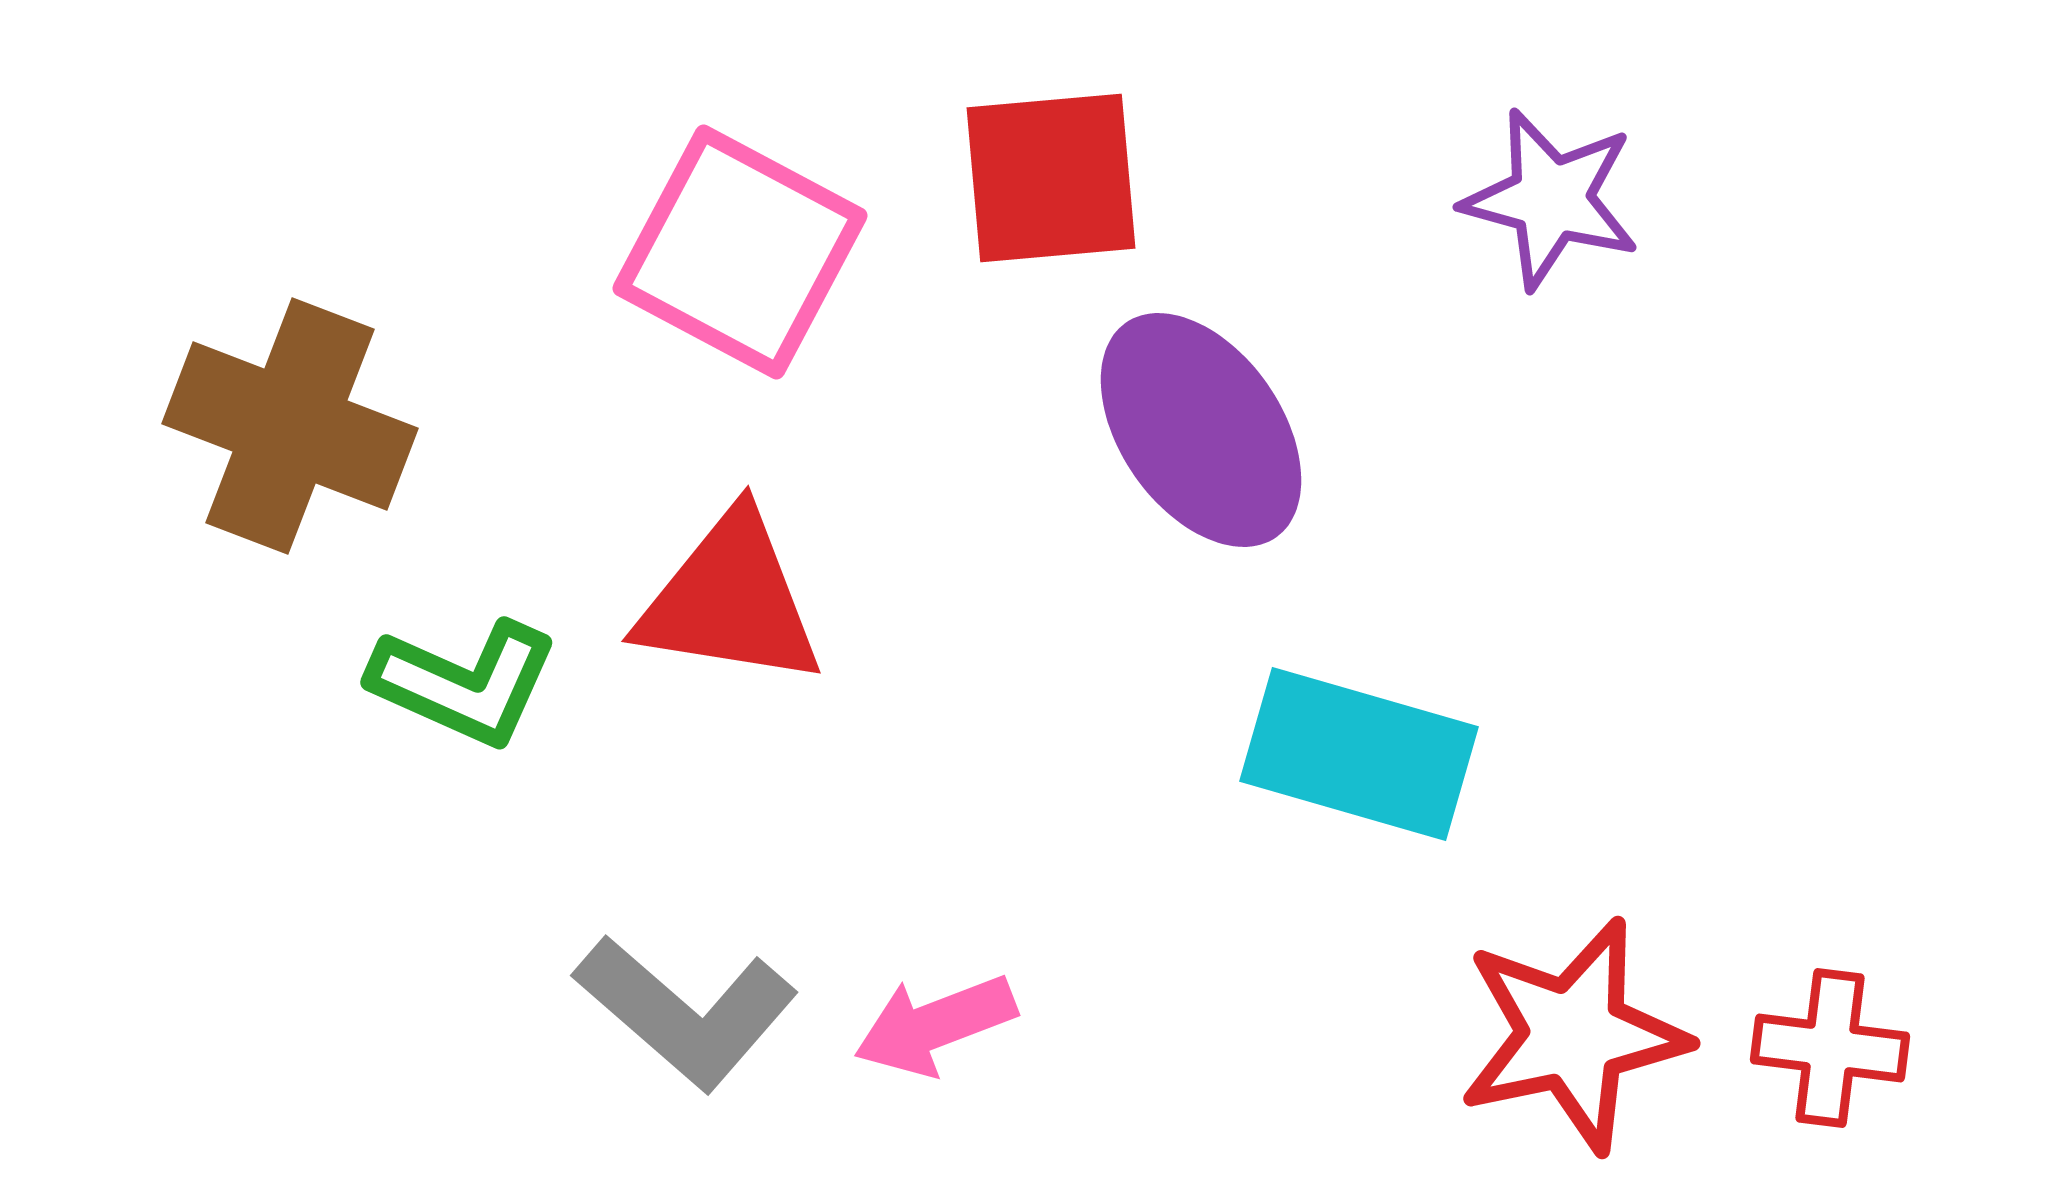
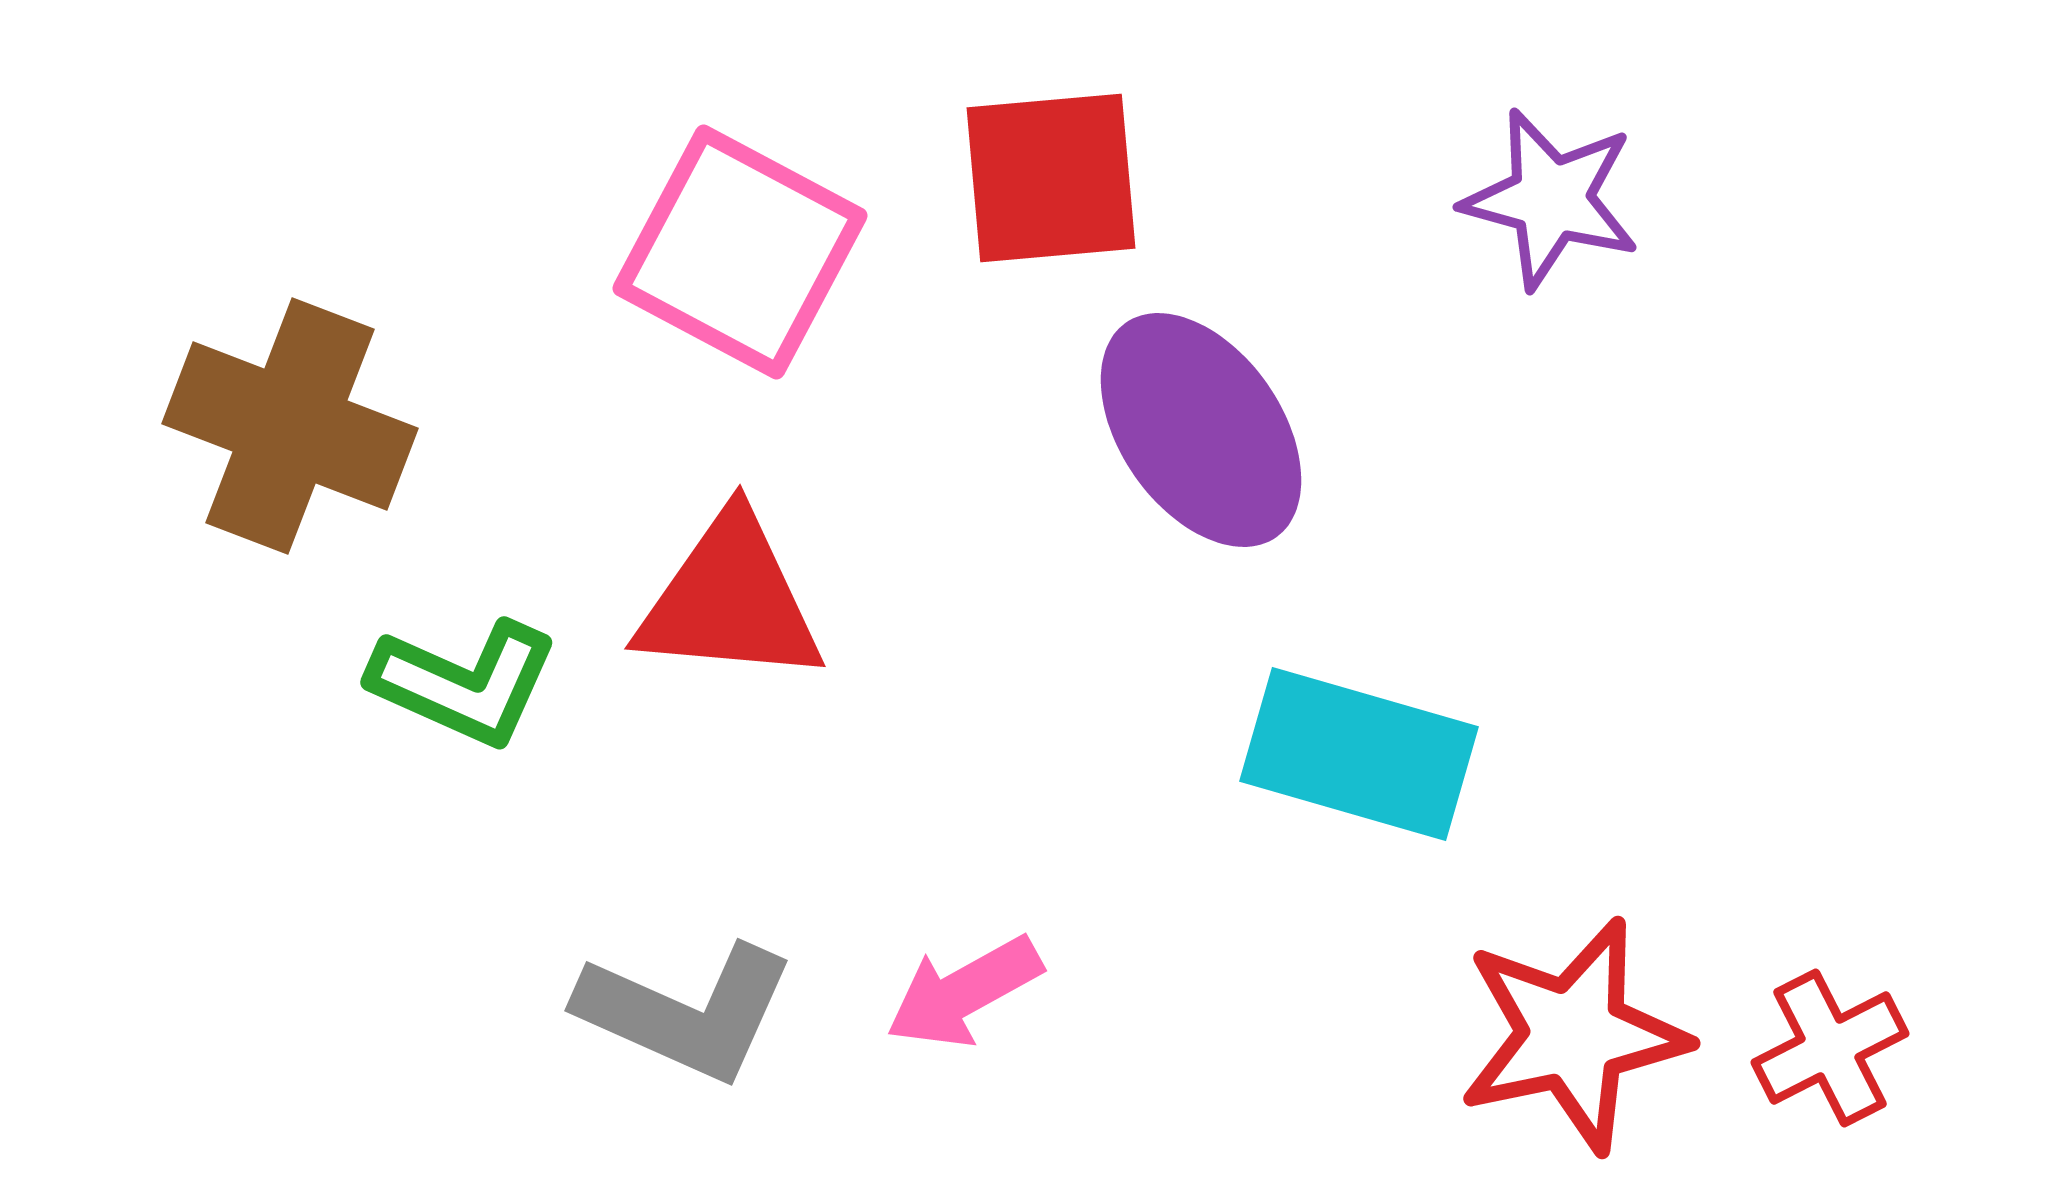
red triangle: rotated 4 degrees counterclockwise
gray L-shape: rotated 17 degrees counterclockwise
pink arrow: moved 29 px right, 33 px up; rotated 8 degrees counterclockwise
red cross: rotated 34 degrees counterclockwise
